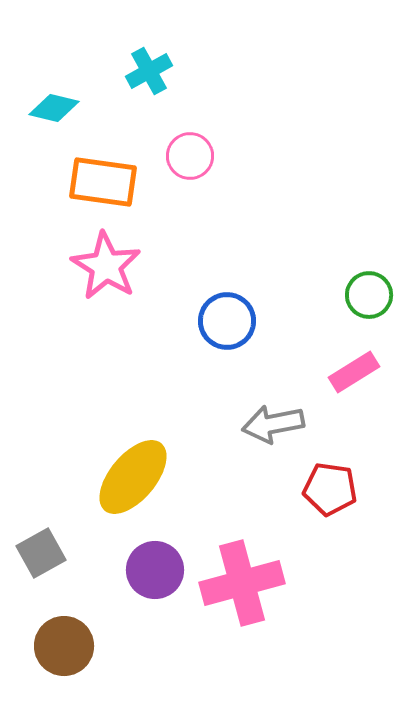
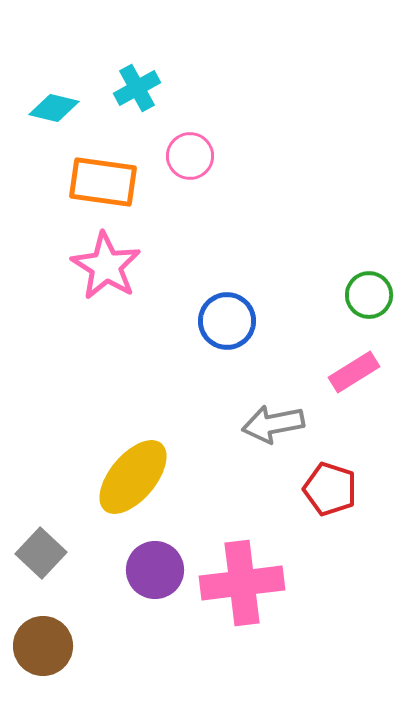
cyan cross: moved 12 px left, 17 px down
red pentagon: rotated 10 degrees clockwise
gray square: rotated 18 degrees counterclockwise
pink cross: rotated 8 degrees clockwise
brown circle: moved 21 px left
